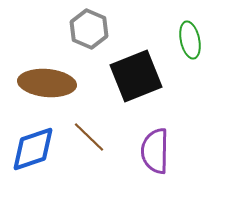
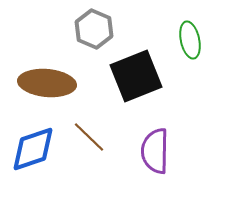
gray hexagon: moved 5 px right
